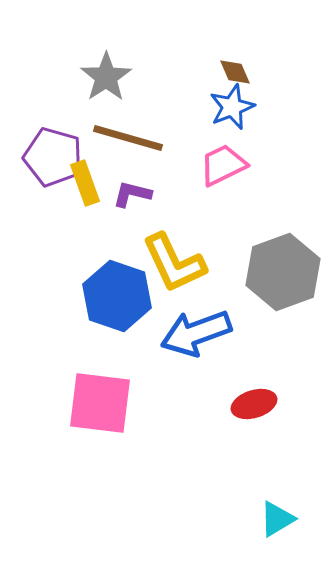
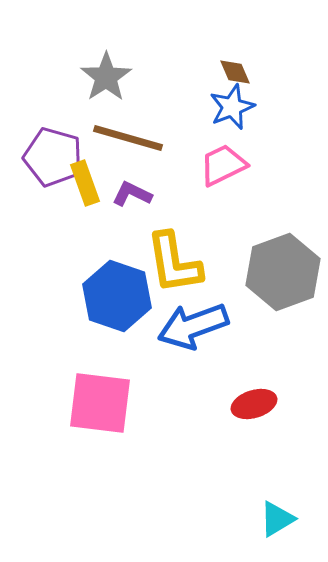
purple L-shape: rotated 12 degrees clockwise
yellow L-shape: rotated 16 degrees clockwise
blue arrow: moved 3 px left, 7 px up
